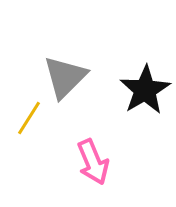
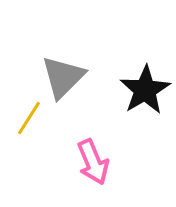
gray triangle: moved 2 px left
